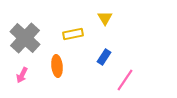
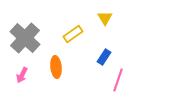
yellow rectangle: rotated 24 degrees counterclockwise
orange ellipse: moved 1 px left, 1 px down
pink line: moved 7 px left; rotated 15 degrees counterclockwise
